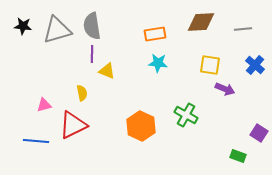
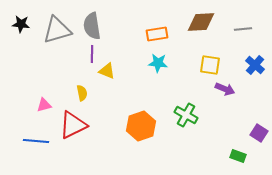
black star: moved 2 px left, 2 px up
orange rectangle: moved 2 px right
orange hexagon: rotated 16 degrees clockwise
